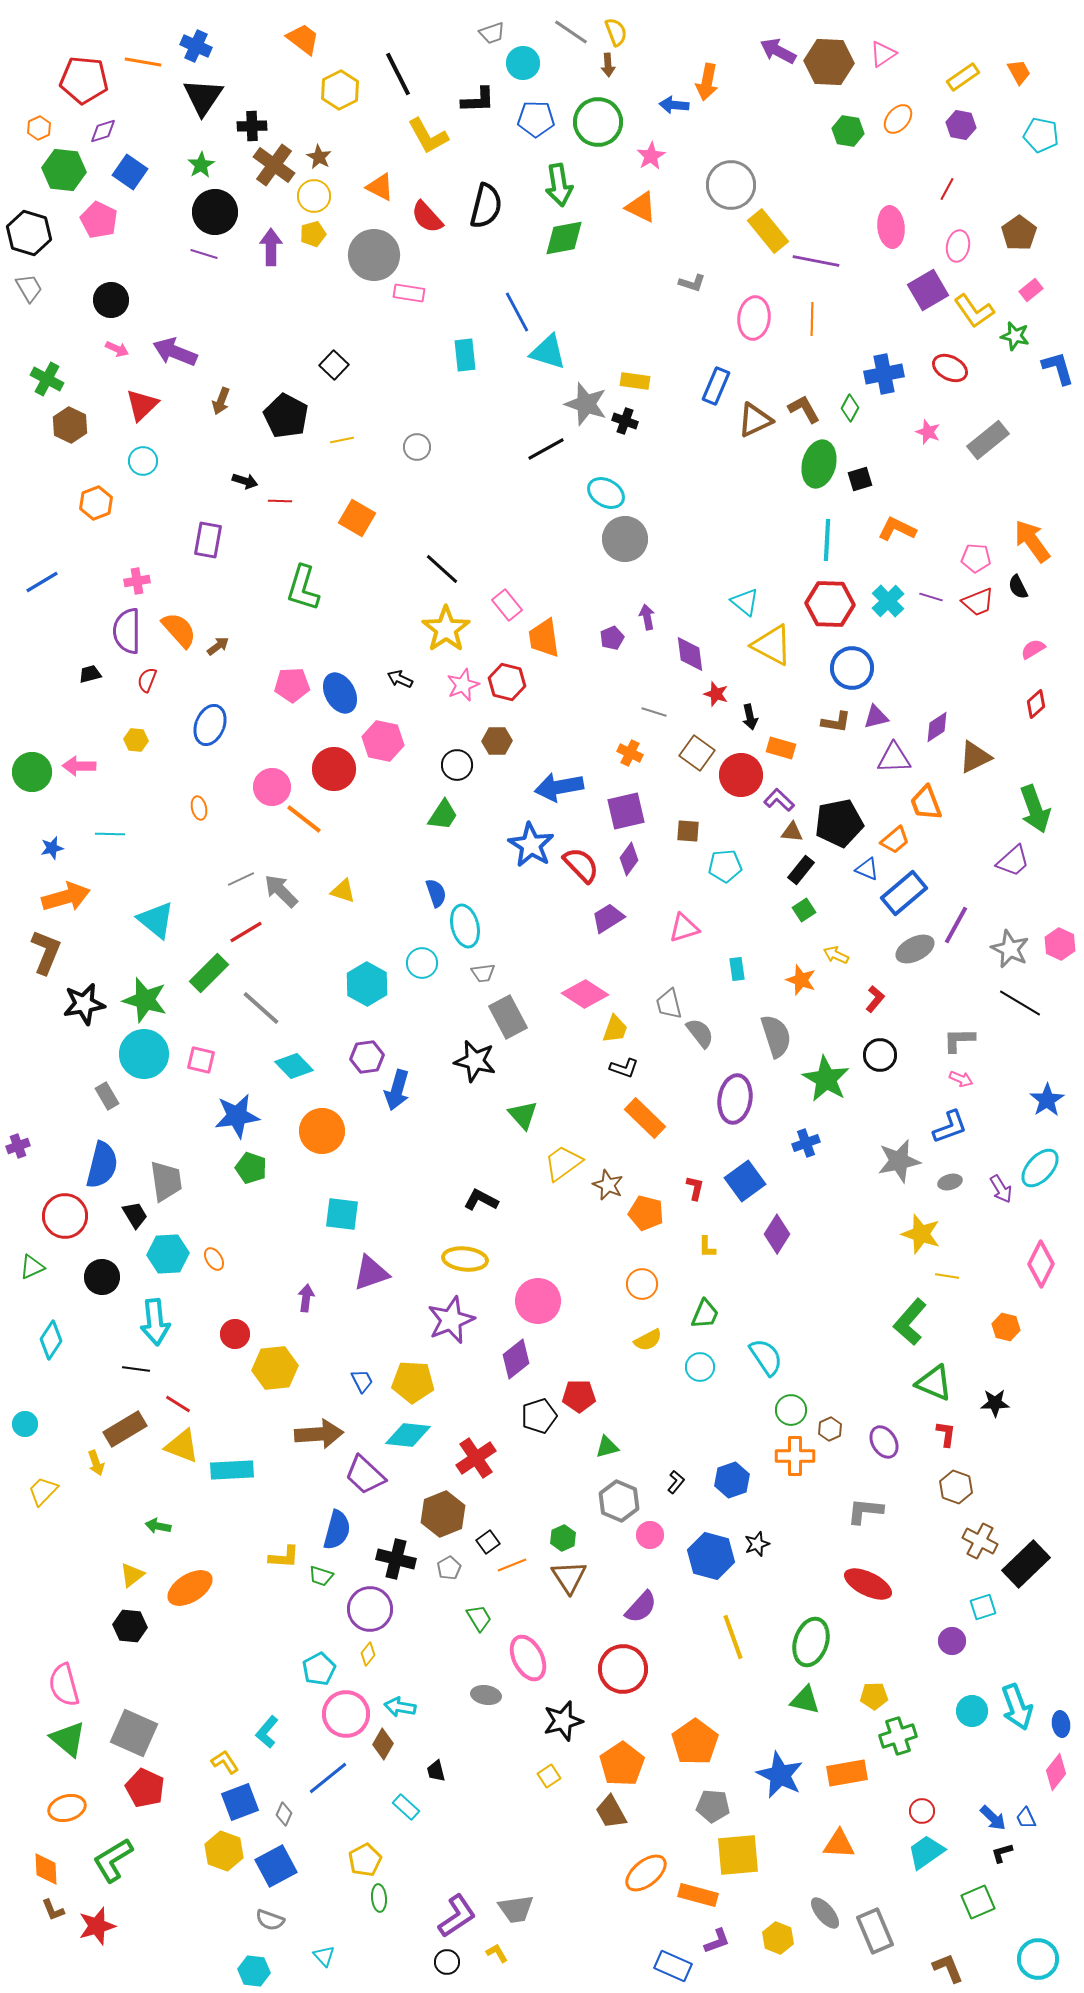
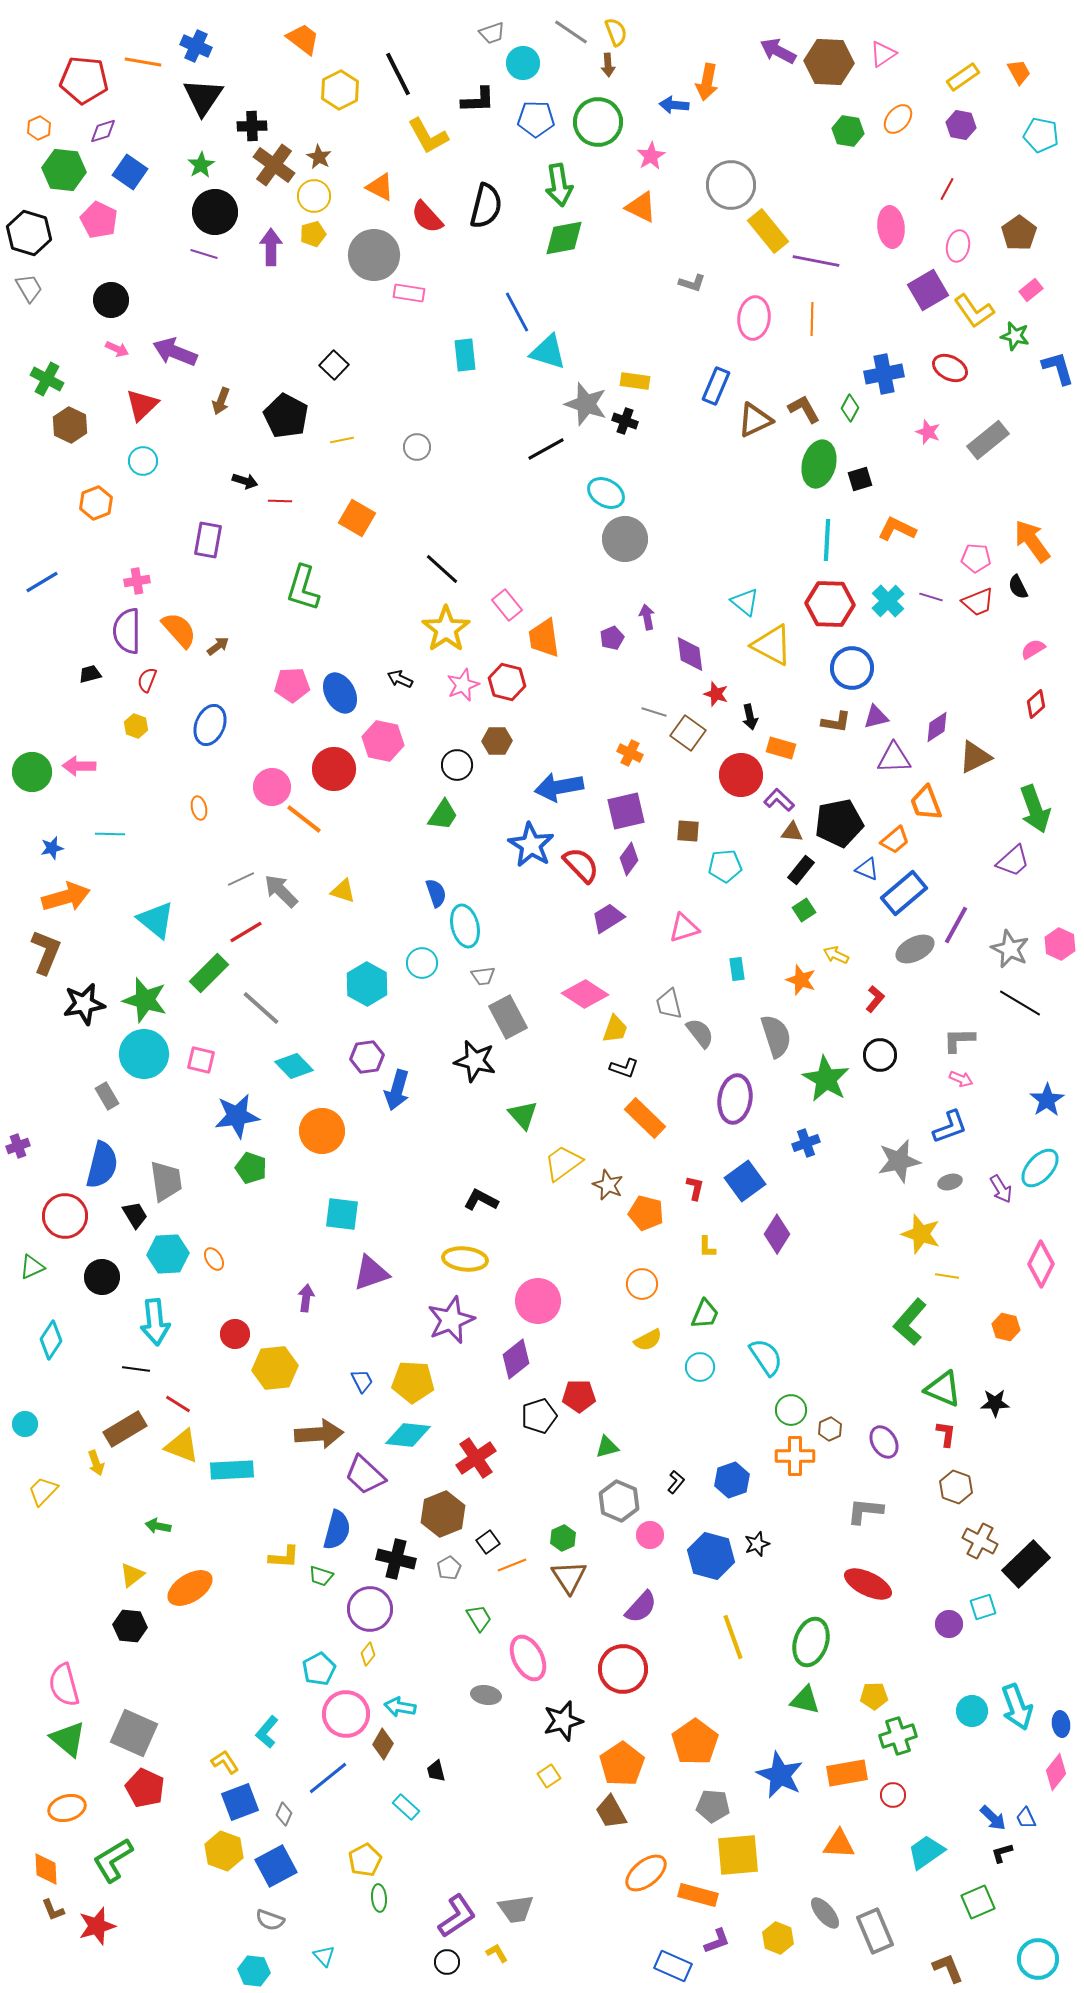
yellow hexagon at (136, 740): moved 14 px up; rotated 15 degrees clockwise
brown square at (697, 753): moved 9 px left, 20 px up
gray trapezoid at (483, 973): moved 3 px down
green triangle at (934, 1383): moved 9 px right, 6 px down
purple circle at (952, 1641): moved 3 px left, 17 px up
red circle at (922, 1811): moved 29 px left, 16 px up
